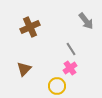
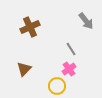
pink cross: moved 1 px left, 1 px down
